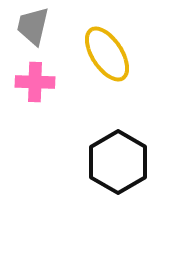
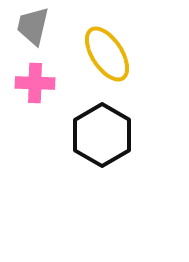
pink cross: moved 1 px down
black hexagon: moved 16 px left, 27 px up
